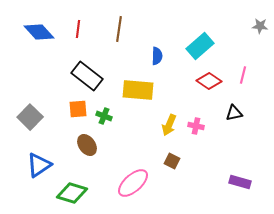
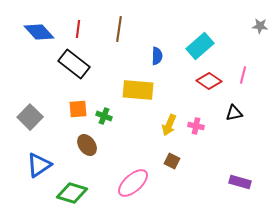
black rectangle: moved 13 px left, 12 px up
